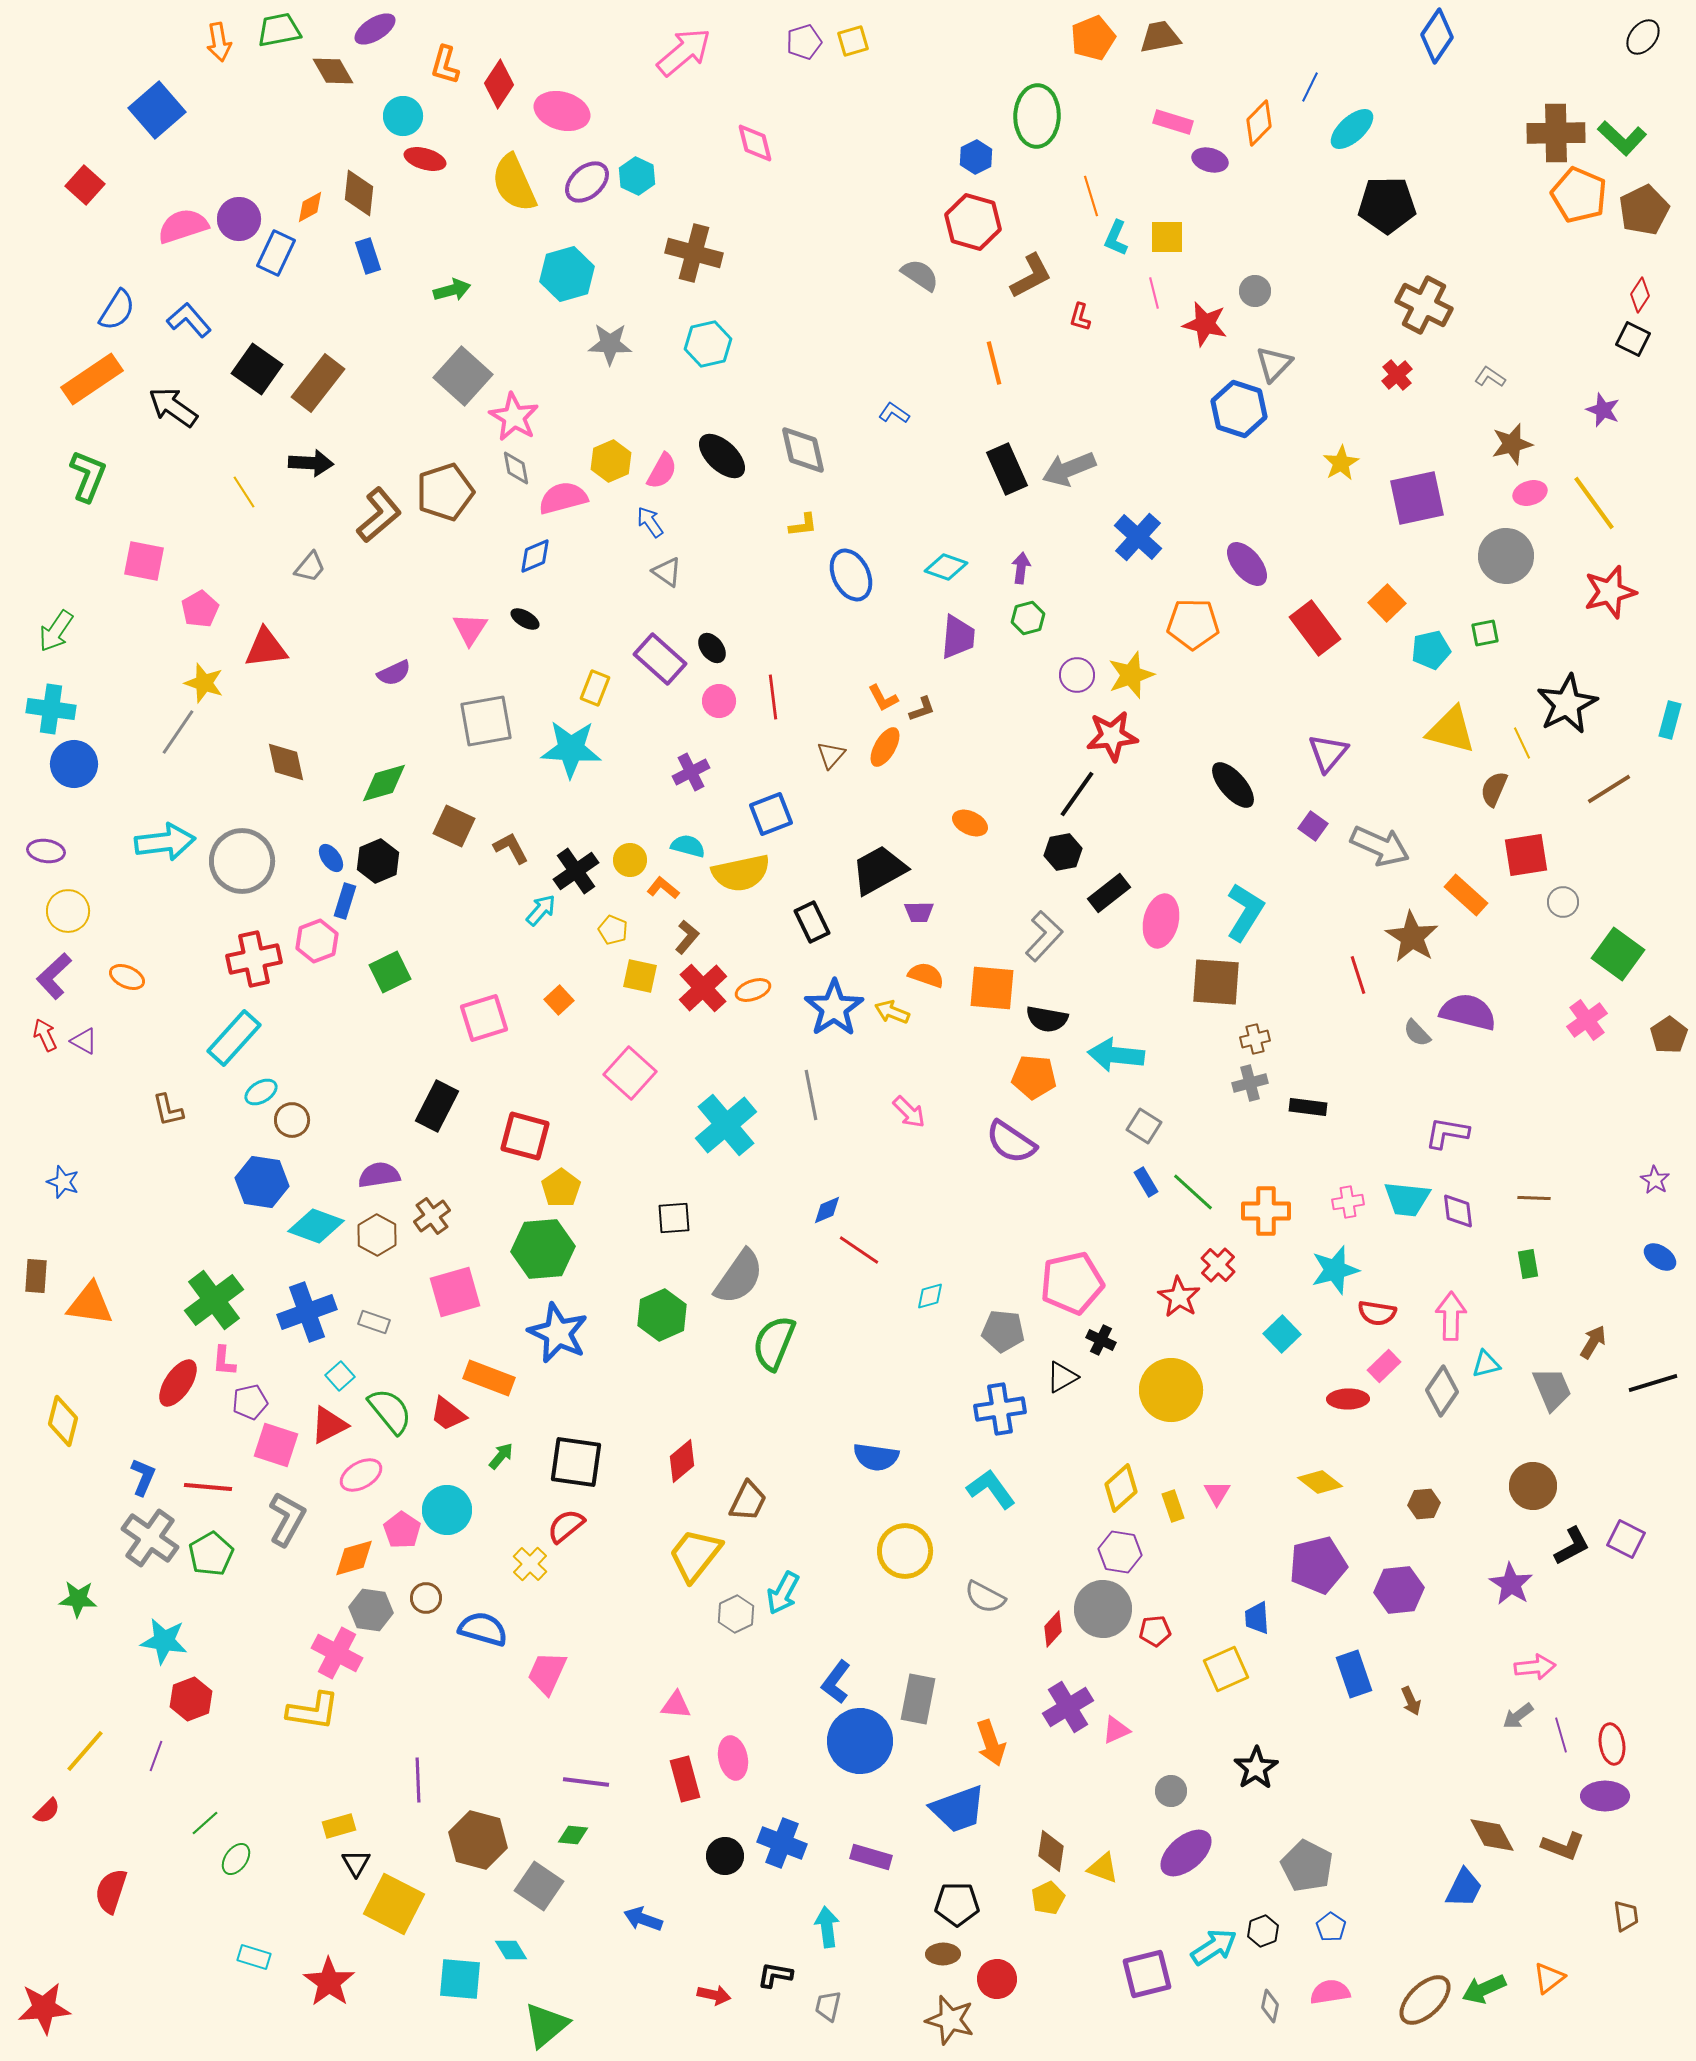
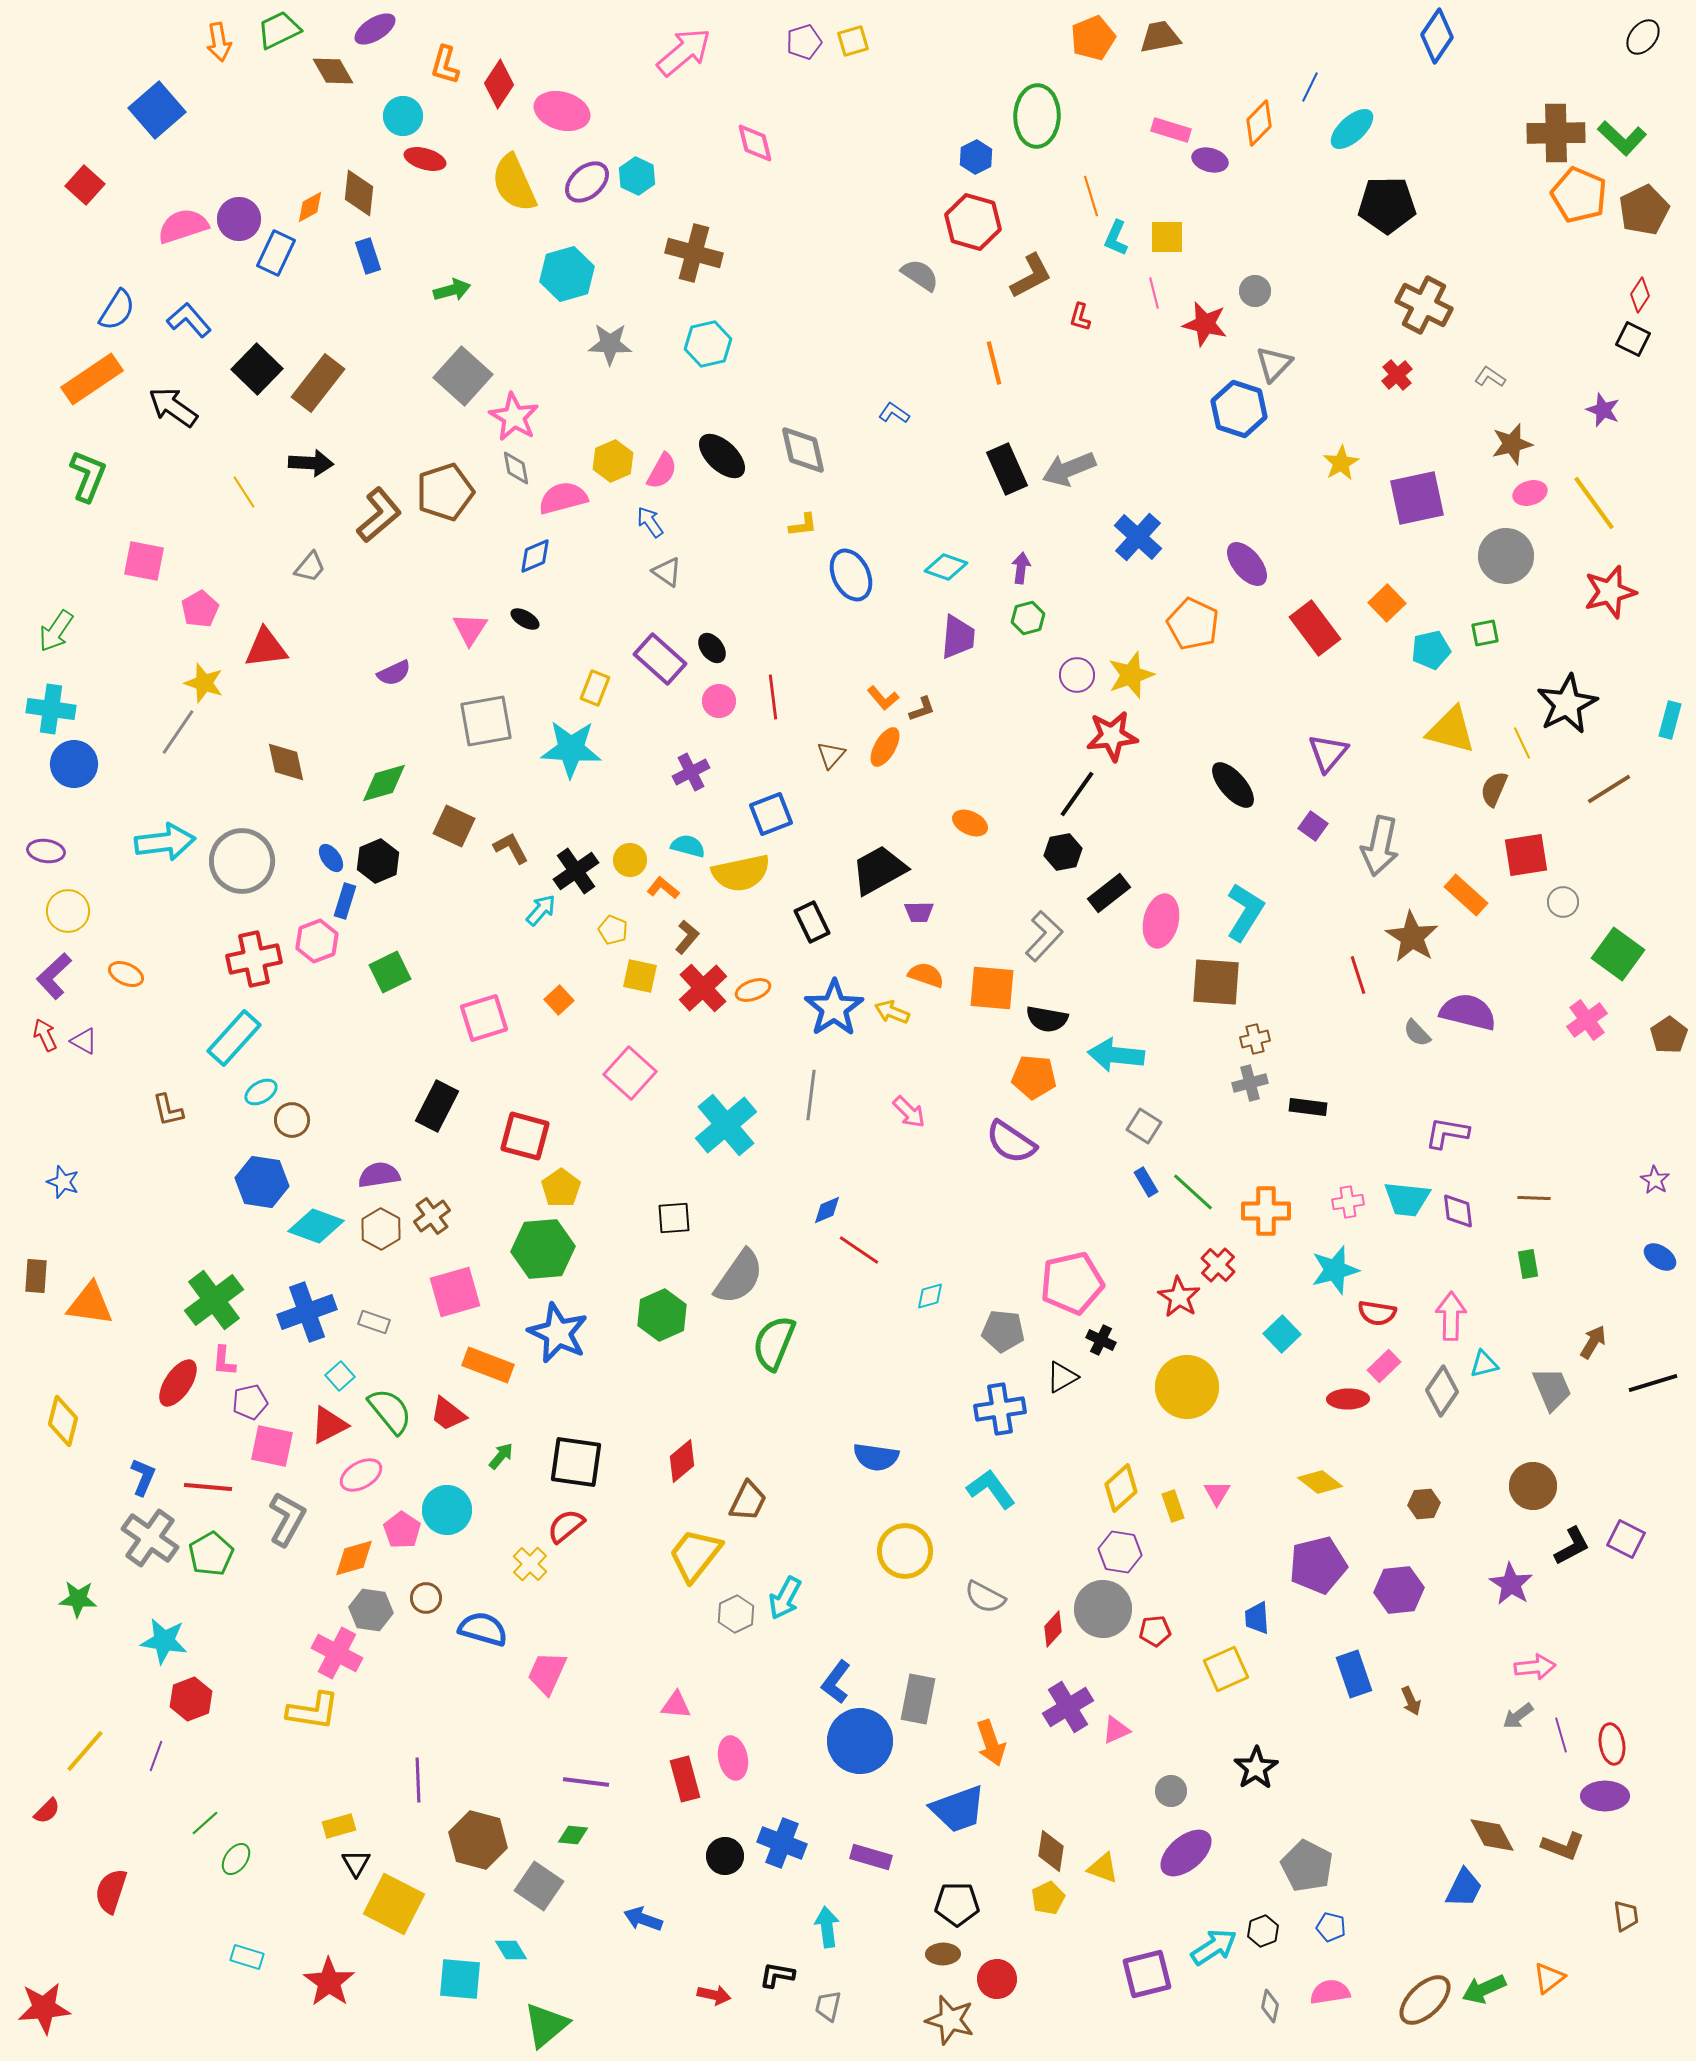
green trapezoid at (279, 30): rotated 15 degrees counterclockwise
pink rectangle at (1173, 122): moved 2 px left, 8 px down
black square at (257, 369): rotated 9 degrees clockwise
yellow hexagon at (611, 461): moved 2 px right
orange pentagon at (1193, 624): rotated 24 degrees clockwise
orange L-shape at (883, 698): rotated 12 degrees counterclockwise
gray arrow at (1380, 846): rotated 78 degrees clockwise
orange ellipse at (127, 977): moved 1 px left, 3 px up
gray line at (811, 1095): rotated 18 degrees clockwise
brown hexagon at (377, 1235): moved 4 px right, 6 px up
cyan triangle at (1486, 1364): moved 2 px left
orange rectangle at (489, 1378): moved 1 px left, 13 px up
yellow circle at (1171, 1390): moved 16 px right, 3 px up
pink square at (276, 1445): moved 4 px left, 1 px down; rotated 6 degrees counterclockwise
cyan arrow at (783, 1593): moved 2 px right, 5 px down
blue pentagon at (1331, 1927): rotated 20 degrees counterclockwise
cyan rectangle at (254, 1957): moved 7 px left
black L-shape at (775, 1975): moved 2 px right
